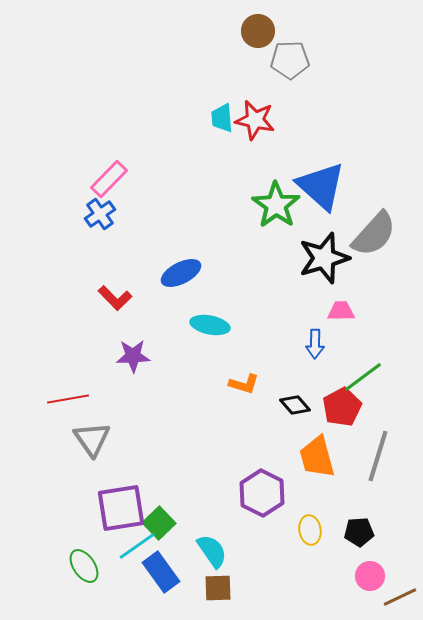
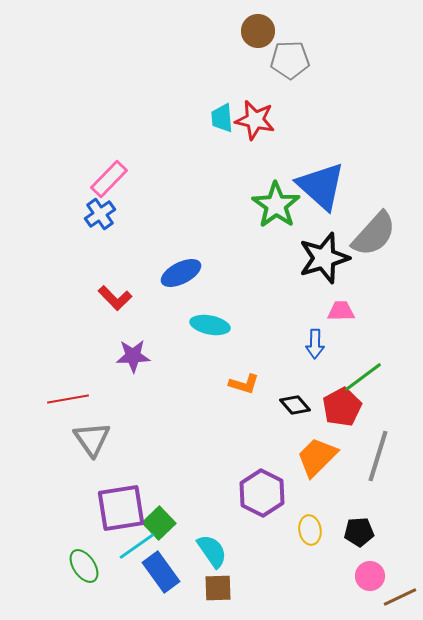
orange trapezoid: rotated 60 degrees clockwise
